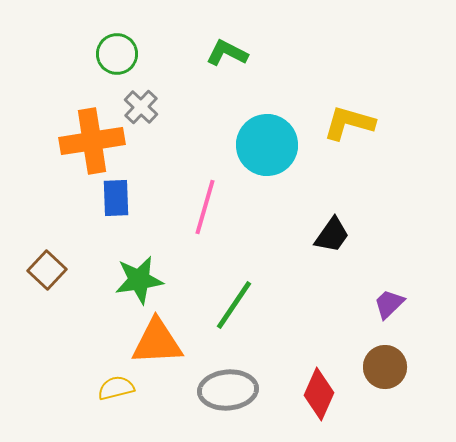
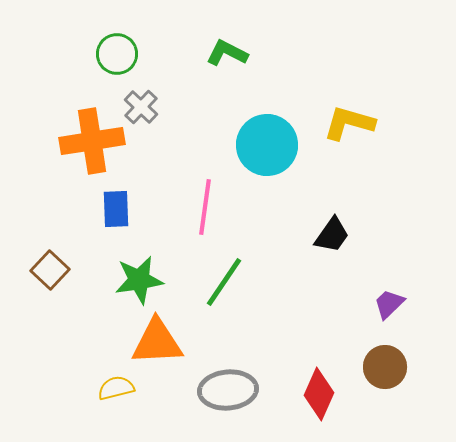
blue rectangle: moved 11 px down
pink line: rotated 8 degrees counterclockwise
brown square: moved 3 px right
green line: moved 10 px left, 23 px up
